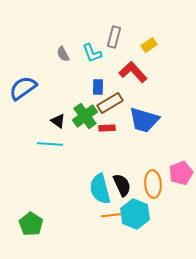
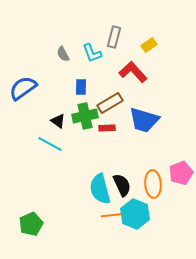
blue rectangle: moved 17 px left
green cross: rotated 25 degrees clockwise
cyan line: rotated 25 degrees clockwise
green pentagon: rotated 15 degrees clockwise
